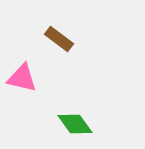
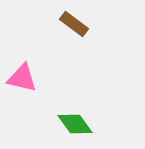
brown rectangle: moved 15 px right, 15 px up
